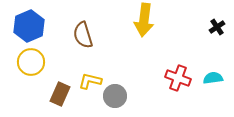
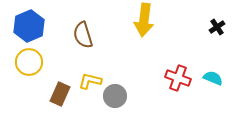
yellow circle: moved 2 px left
cyan semicircle: rotated 30 degrees clockwise
